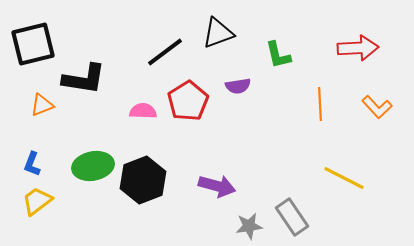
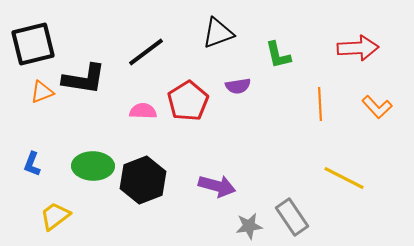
black line: moved 19 px left
orange triangle: moved 13 px up
green ellipse: rotated 12 degrees clockwise
yellow trapezoid: moved 18 px right, 15 px down
